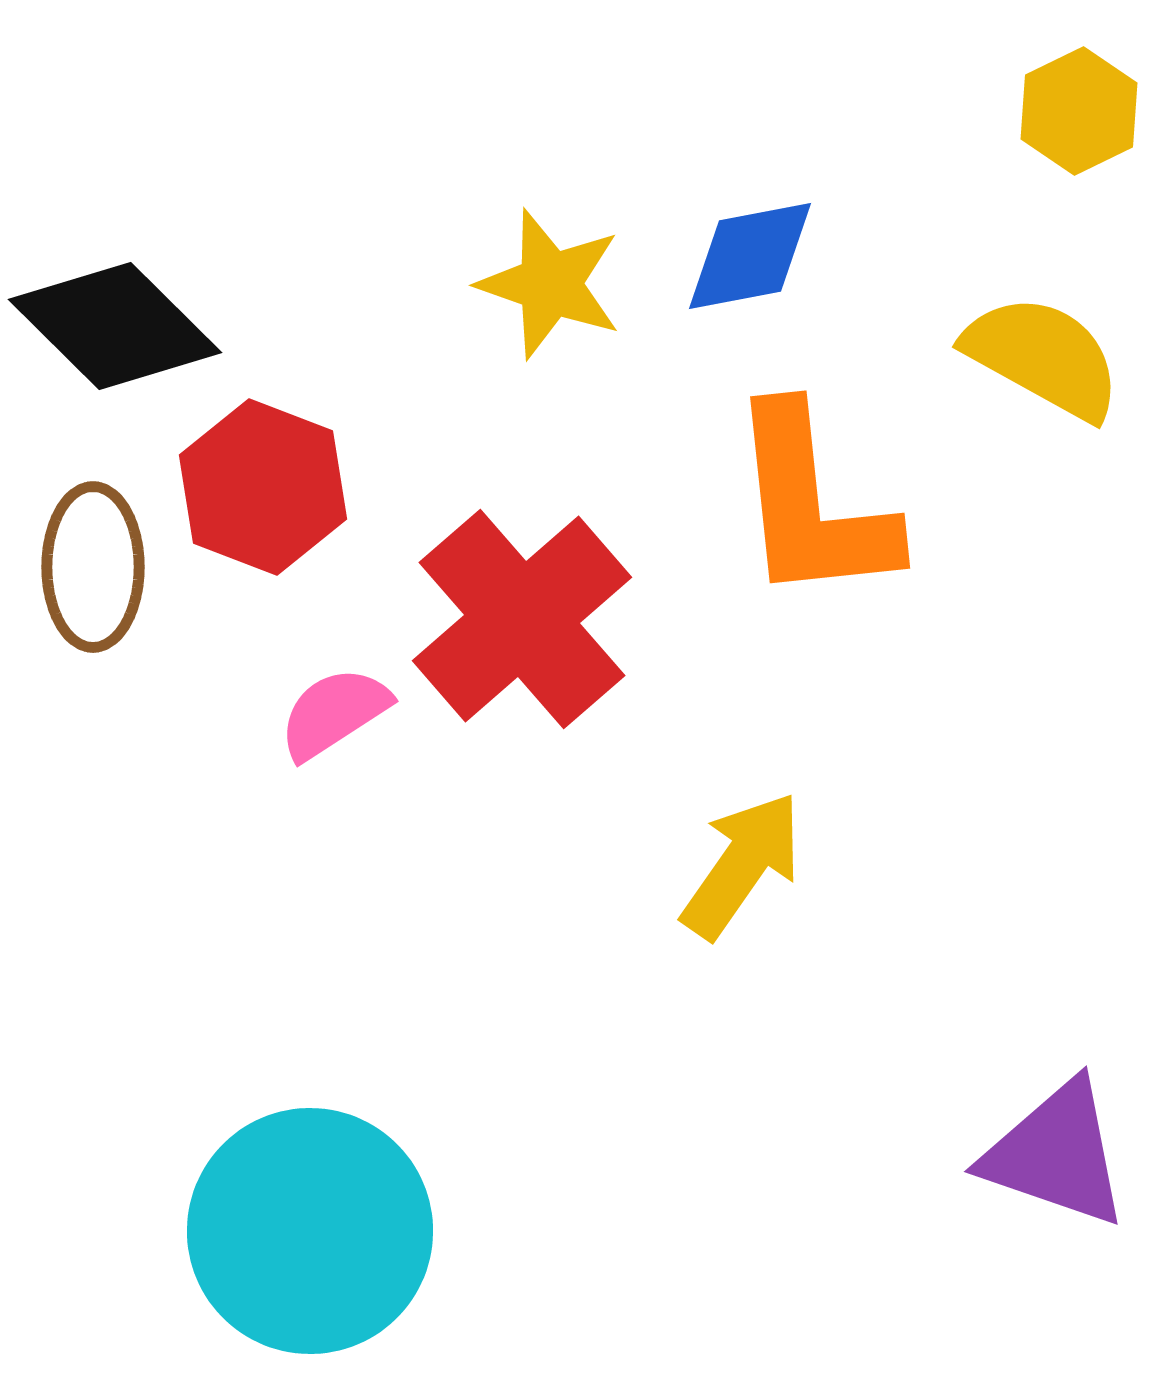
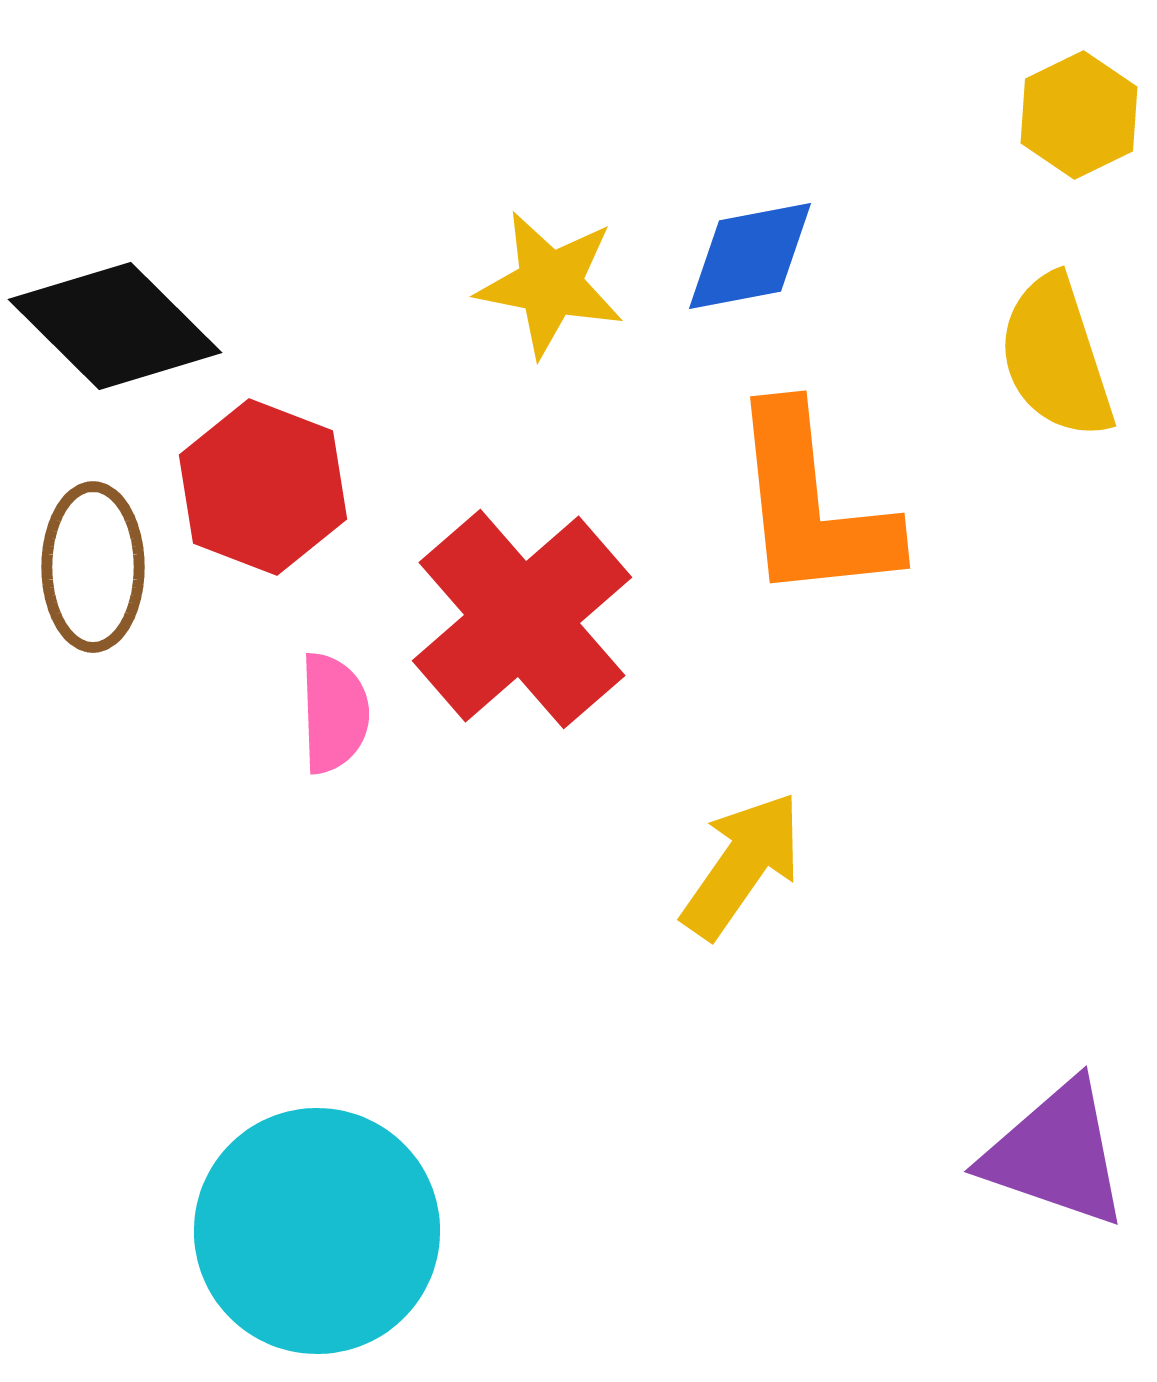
yellow hexagon: moved 4 px down
yellow star: rotated 8 degrees counterclockwise
yellow semicircle: moved 13 px right; rotated 137 degrees counterclockwise
pink semicircle: rotated 121 degrees clockwise
cyan circle: moved 7 px right
